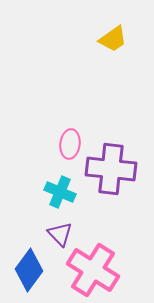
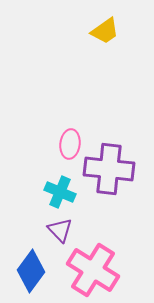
yellow trapezoid: moved 8 px left, 8 px up
purple cross: moved 2 px left
purple triangle: moved 4 px up
blue diamond: moved 2 px right, 1 px down
